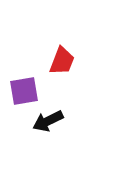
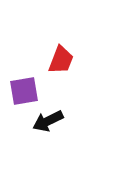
red trapezoid: moved 1 px left, 1 px up
